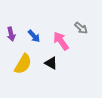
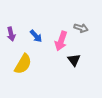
gray arrow: rotated 24 degrees counterclockwise
blue arrow: moved 2 px right
pink arrow: rotated 126 degrees counterclockwise
black triangle: moved 23 px right, 3 px up; rotated 24 degrees clockwise
